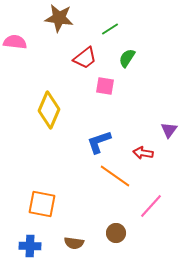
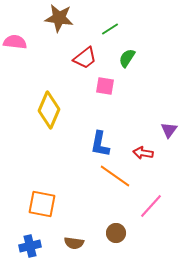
blue L-shape: moved 1 px right, 2 px down; rotated 60 degrees counterclockwise
blue cross: rotated 15 degrees counterclockwise
